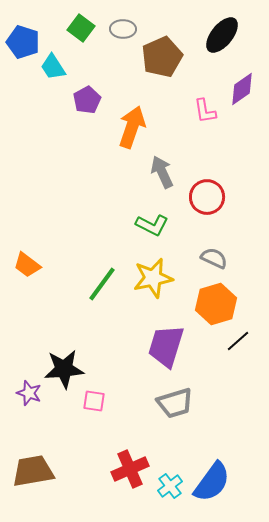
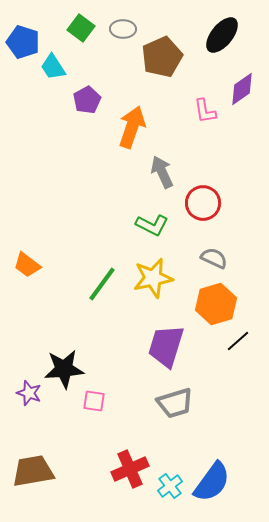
red circle: moved 4 px left, 6 px down
